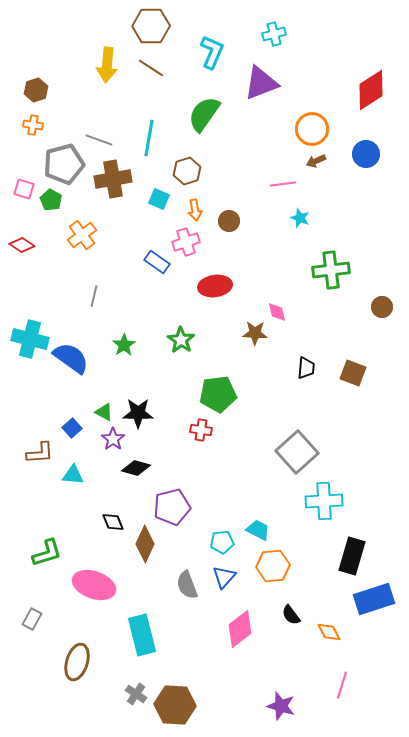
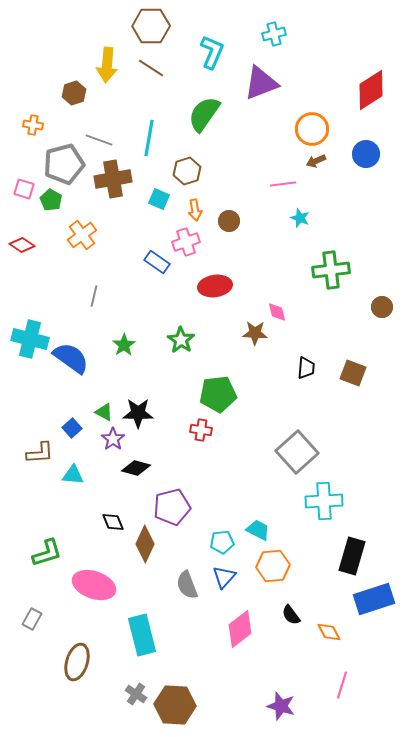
brown hexagon at (36, 90): moved 38 px right, 3 px down
